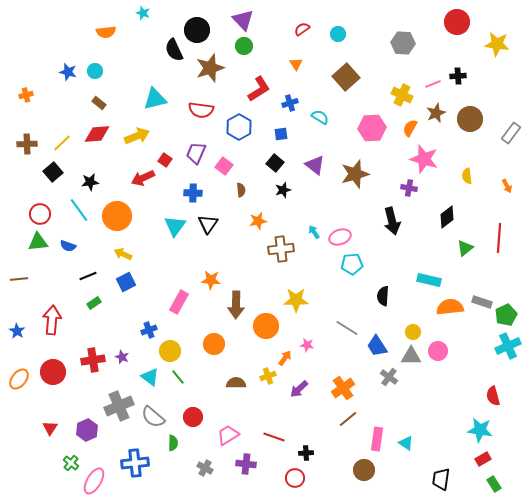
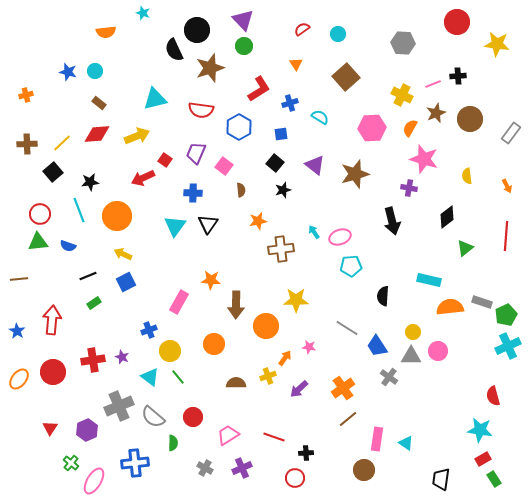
cyan line at (79, 210): rotated 15 degrees clockwise
red line at (499, 238): moved 7 px right, 2 px up
cyan pentagon at (352, 264): moved 1 px left, 2 px down
pink star at (307, 345): moved 2 px right, 2 px down
purple cross at (246, 464): moved 4 px left, 4 px down; rotated 30 degrees counterclockwise
green rectangle at (494, 484): moved 5 px up
